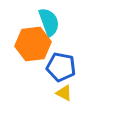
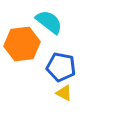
cyan semicircle: rotated 32 degrees counterclockwise
orange hexagon: moved 11 px left
